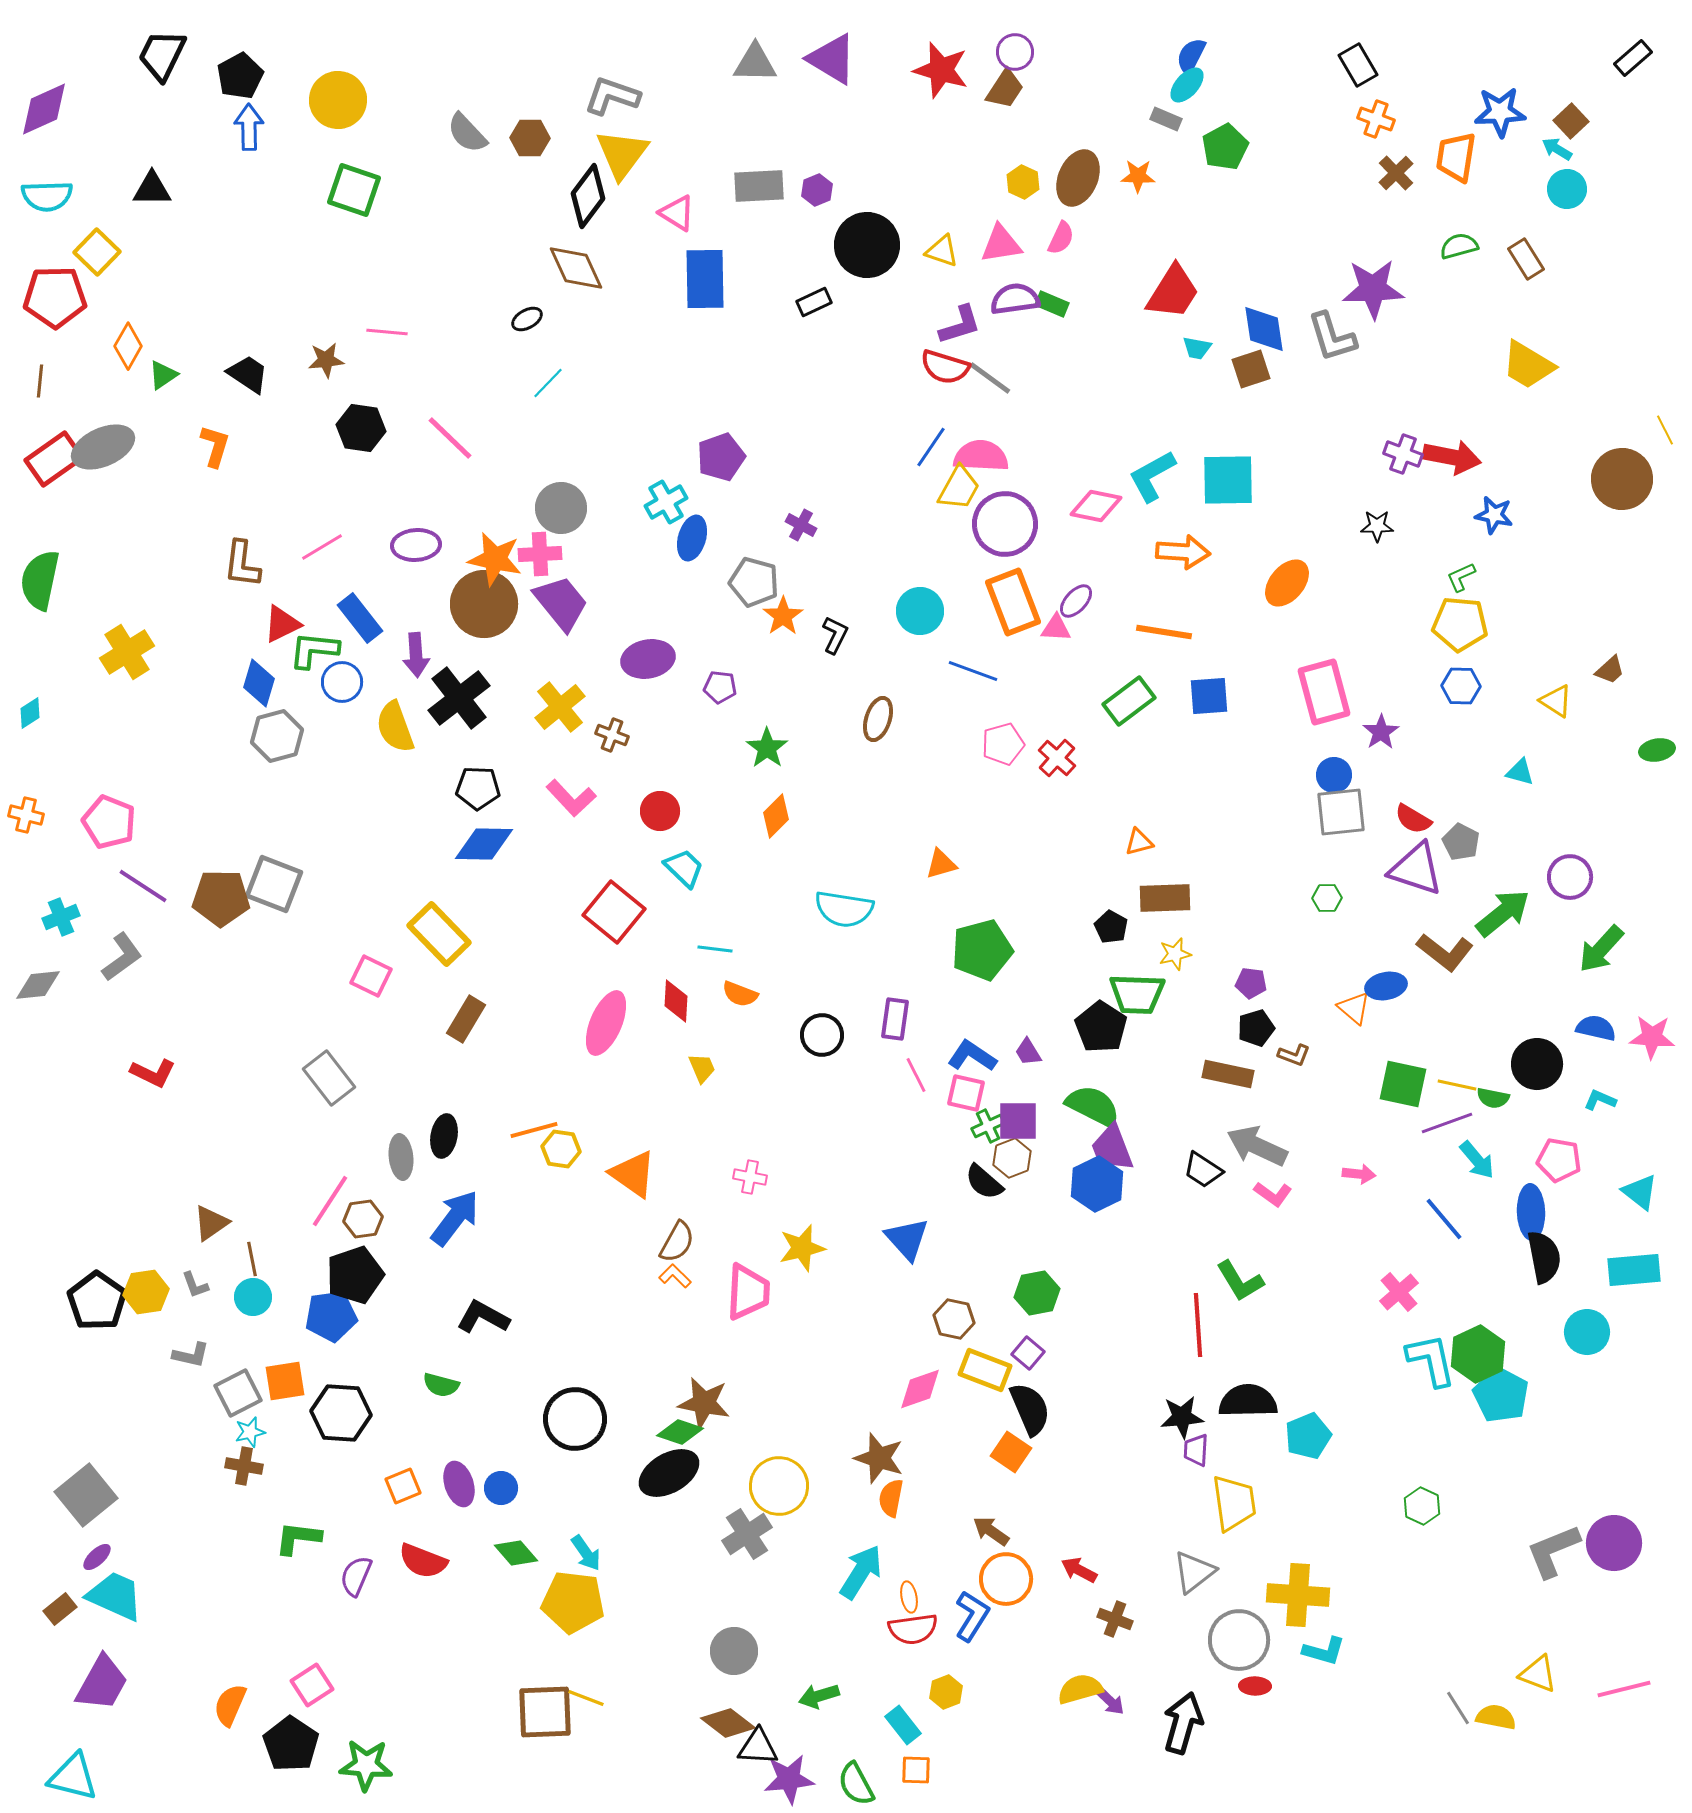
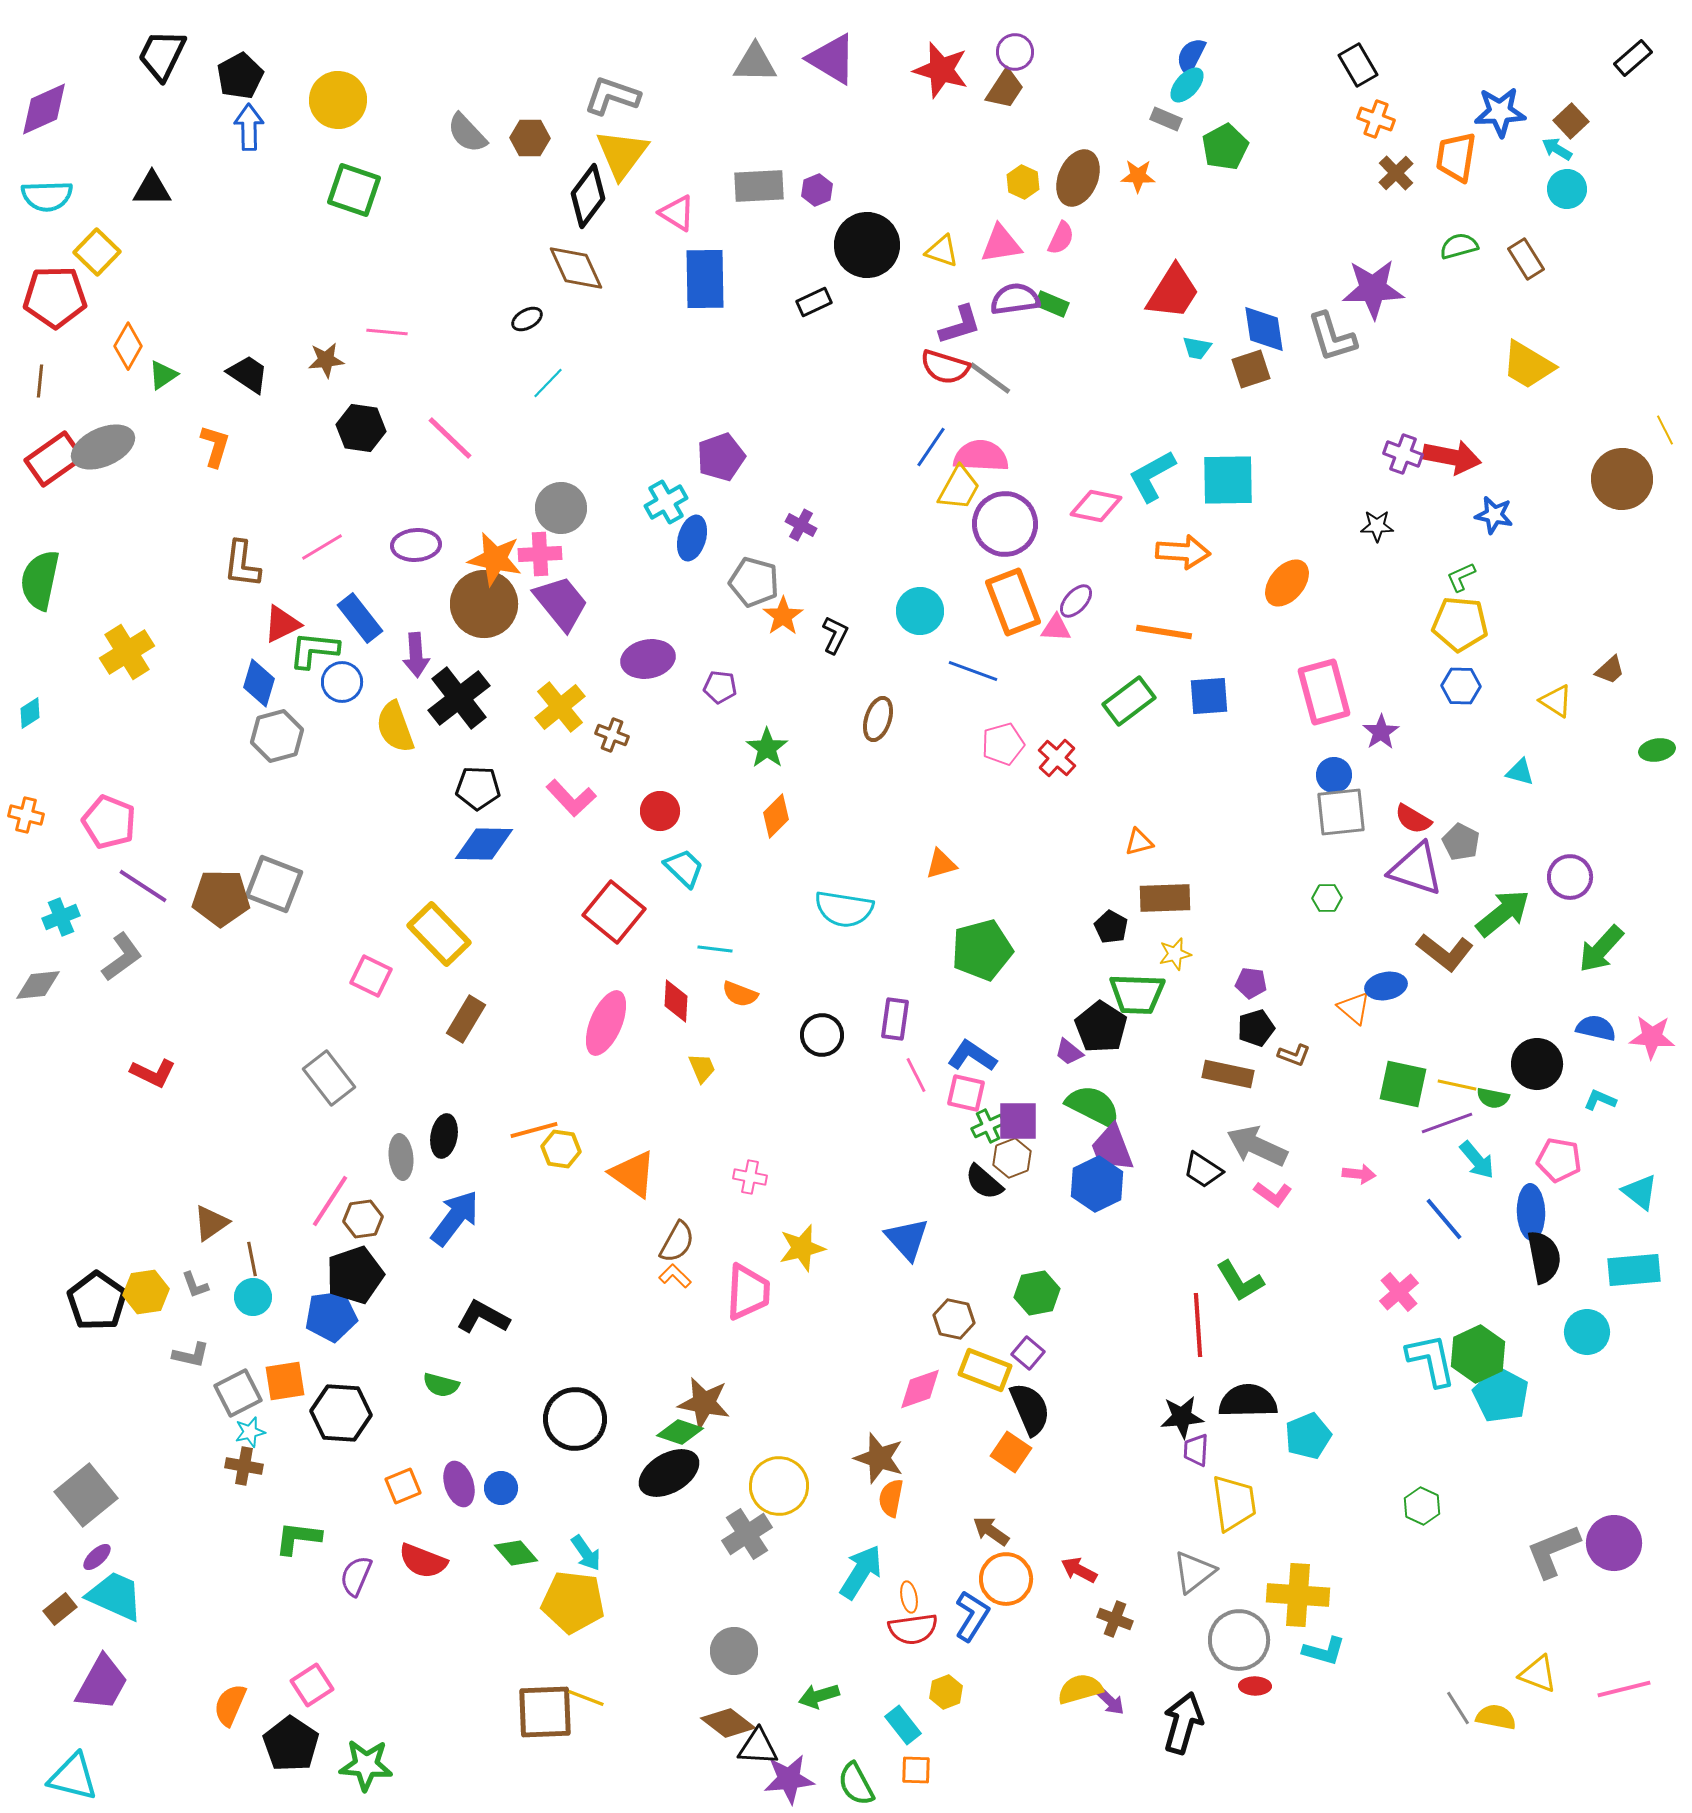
purple trapezoid at (1028, 1052): moved 41 px right; rotated 20 degrees counterclockwise
